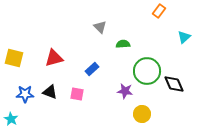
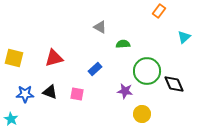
gray triangle: rotated 16 degrees counterclockwise
blue rectangle: moved 3 px right
